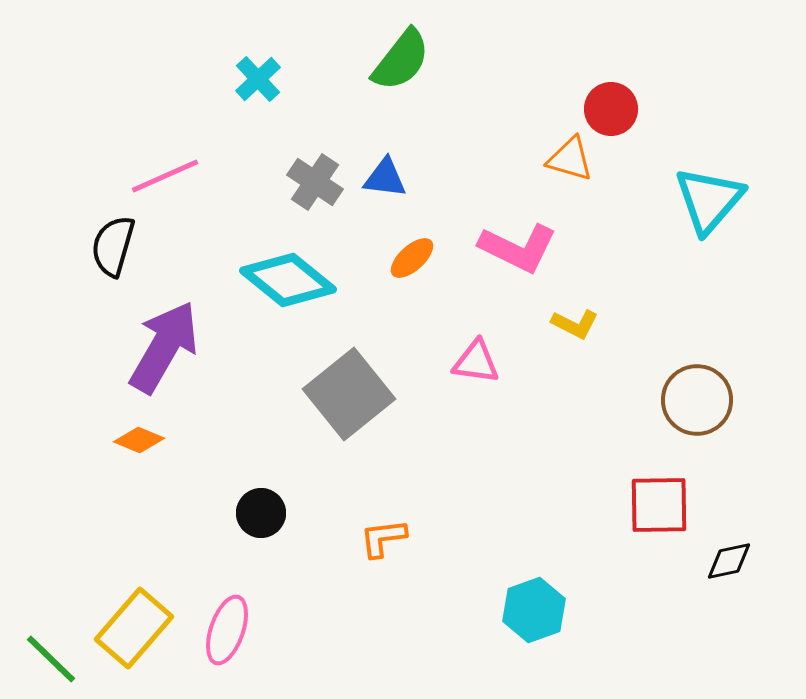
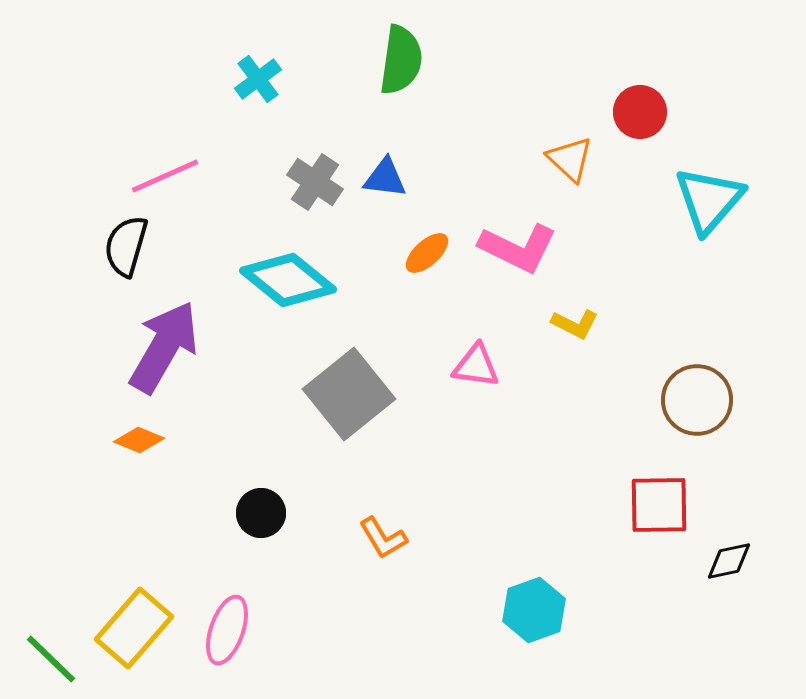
green semicircle: rotated 30 degrees counterclockwise
cyan cross: rotated 6 degrees clockwise
red circle: moved 29 px right, 3 px down
orange triangle: rotated 27 degrees clockwise
black semicircle: moved 13 px right
orange ellipse: moved 15 px right, 5 px up
pink triangle: moved 4 px down
orange L-shape: rotated 114 degrees counterclockwise
